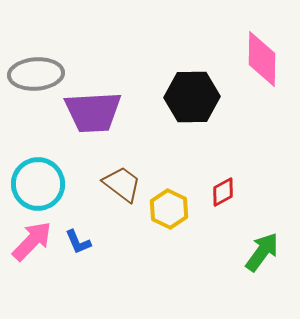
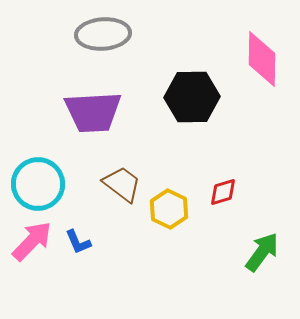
gray ellipse: moved 67 px right, 40 px up
red diamond: rotated 12 degrees clockwise
